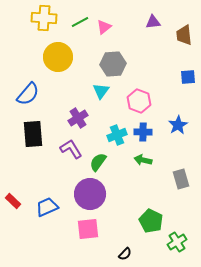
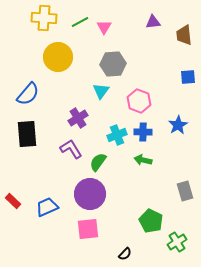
pink triangle: rotated 21 degrees counterclockwise
black rectangle: moved 6 px left
gray rectangle: moved 4 px right, 12 px down
